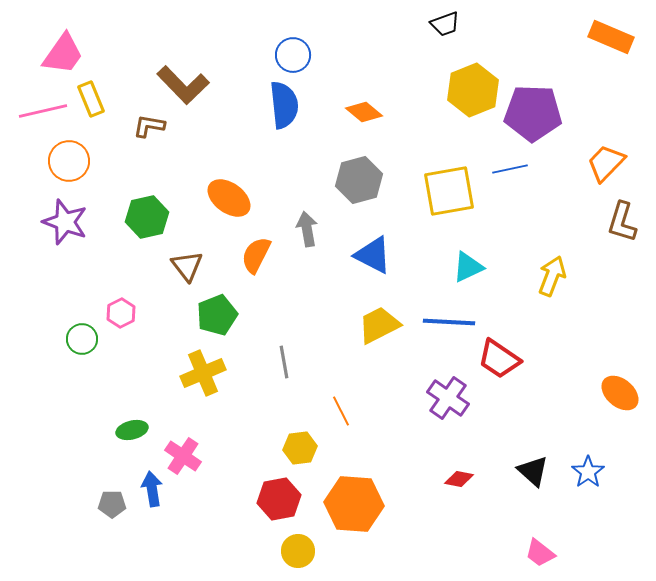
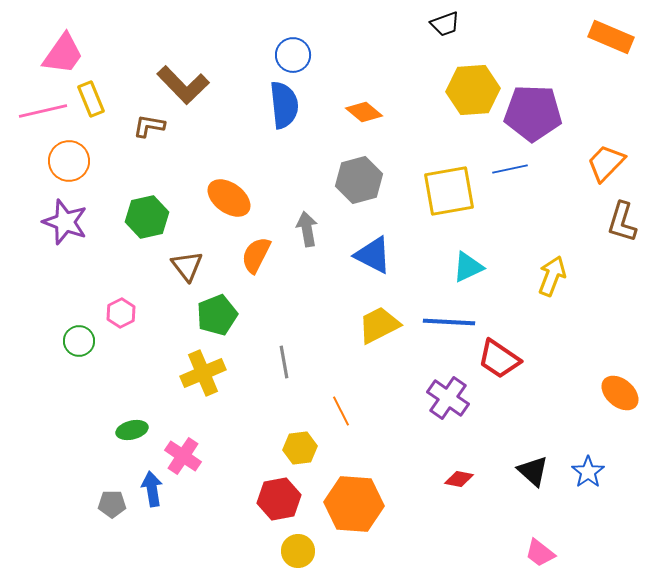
yellow hexagon at (473, 90): rotated 18 degrees clockwise
green circle at (82, 339): moved 3 px left, 2 px down
